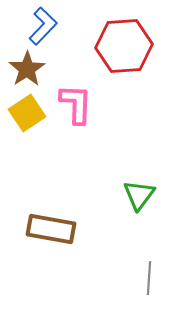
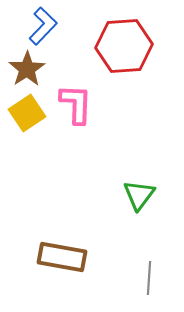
brown rectangle: moved 11 px right, 28 px down
